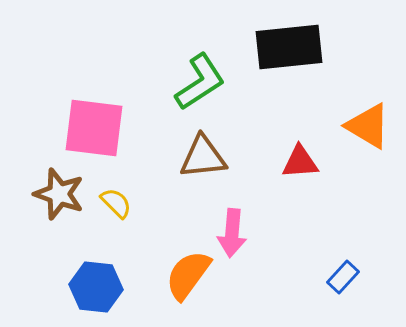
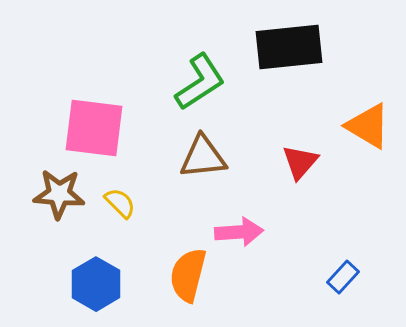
red triangle: rotated 45 degrees counterclockwise
brown star: rotated 15 degrees counterclockwise
yellow semicircle: moved 4 px right
pink arrow: moved 7 px right, 1 px up; rotated 99 degrees counterclockwise
orange semicircle: rotated 22 degrees counterclockwise
blue hexagon: moved 3 px up; rotated 24 degrees clockwise
